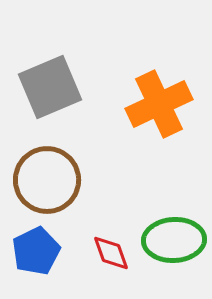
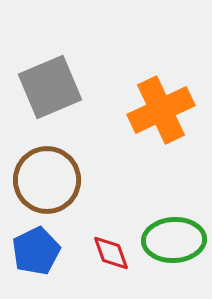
orange cross: moved 2 px right, 6 px down
